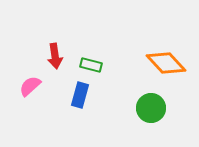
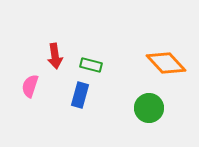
pink semicircle: rotated 30 degrees counterclockwise
green circle: moved 2 px left
